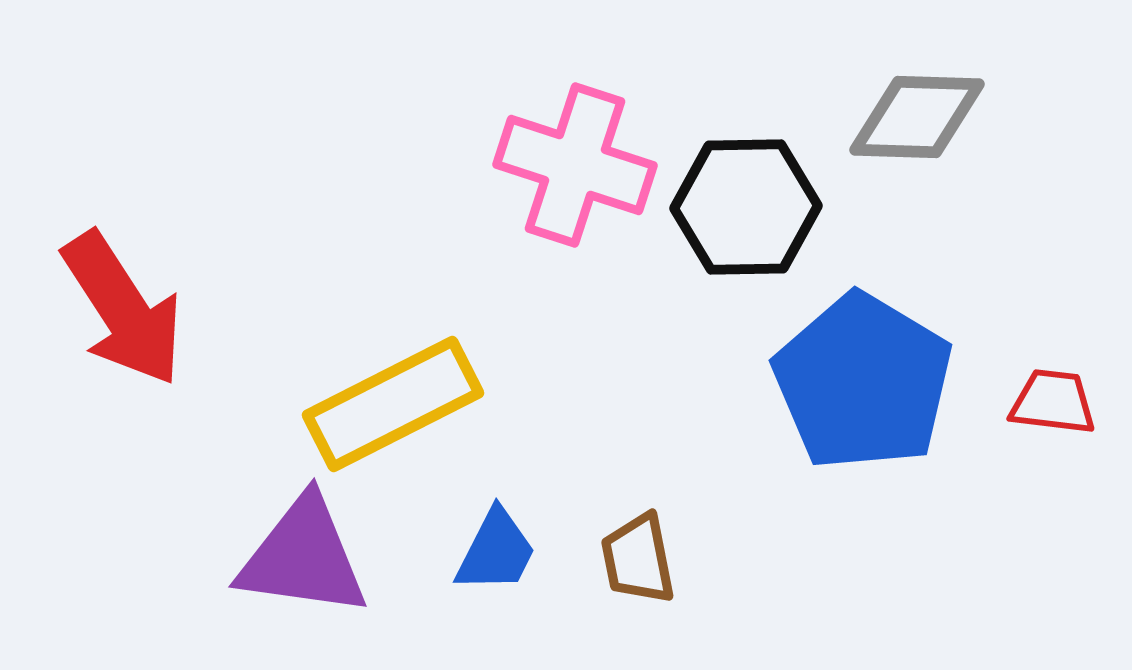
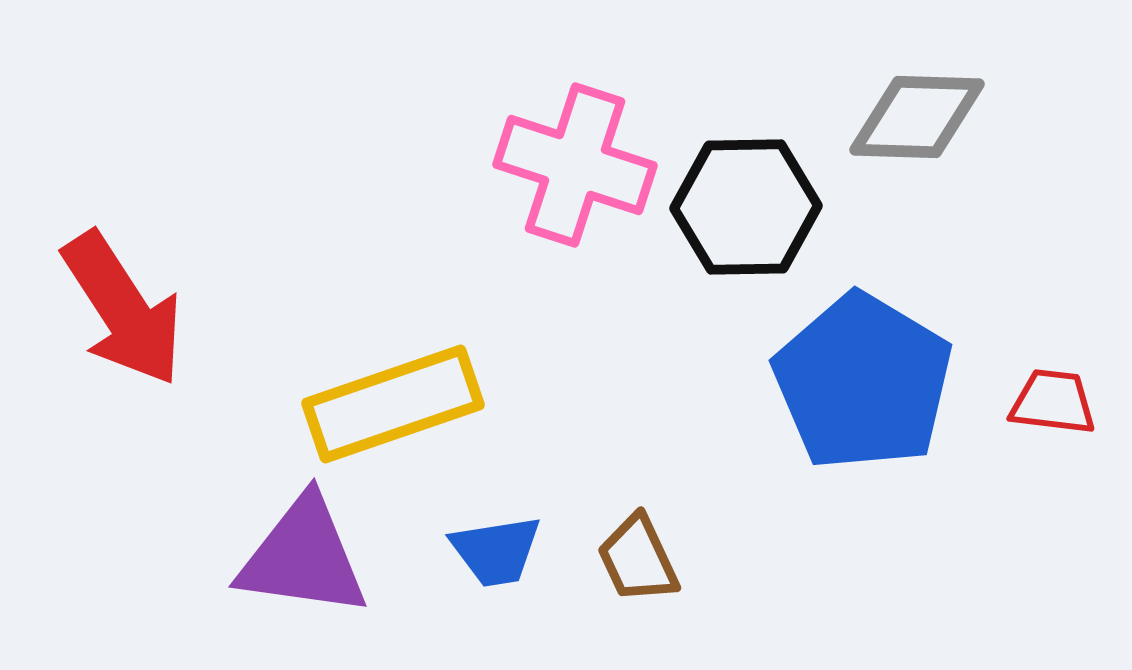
yellow rectangle: rotated 8 degrees clockwise
blue trapezoid: rotated 54 degrees clockwise
brown trapezoid: rotated 14 degrees counterclockwise
